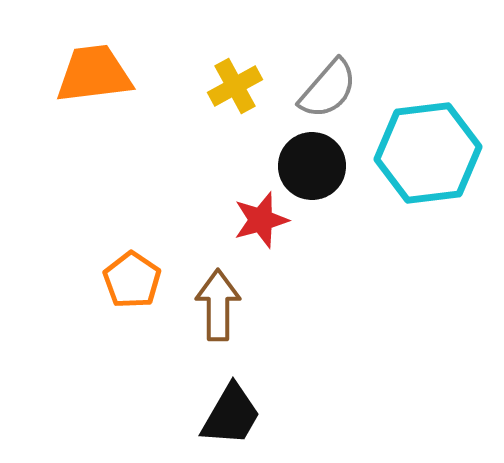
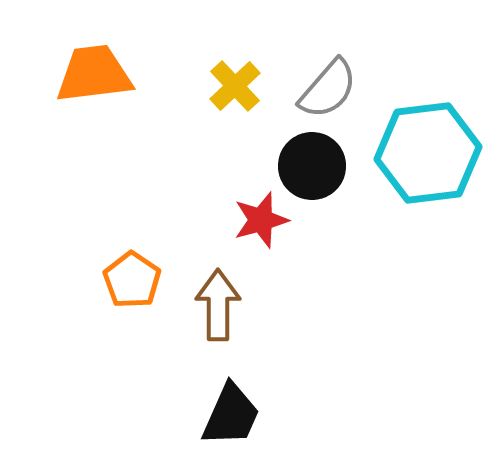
yellow cross: rotated 14 degrees counterclockwise
black trapezoid: rotated 6 degrees counterclockwise
